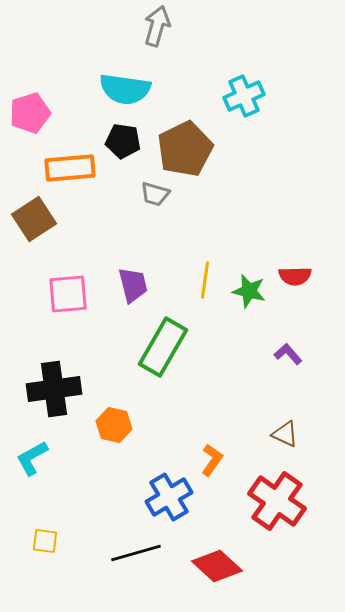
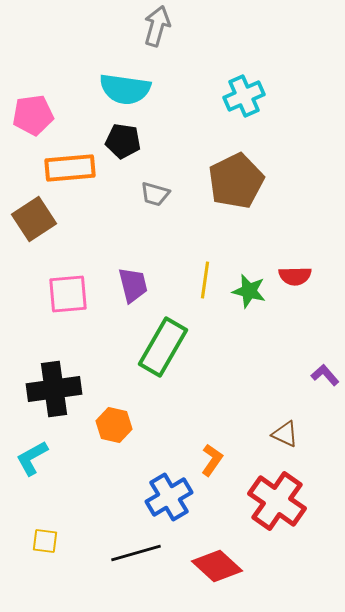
pink pentagon: moved 3 px right, 2 px down; rotated 9 degrees clockwise
brown pentagon: moved 51 px right, 32 px down
purple L-shape: moved 37 px right, 21 px down
